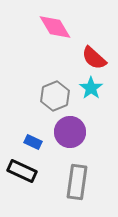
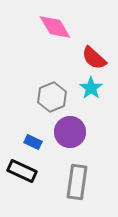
gray hexagon: moved 3 px left, 1 px down
